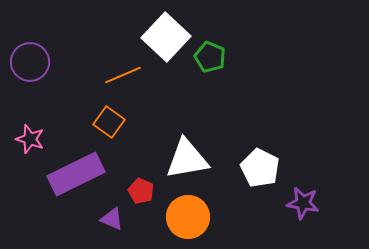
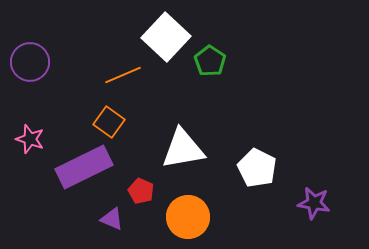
green pentagon: moved 4 px down; rotated 12 degrees clockwise
white triangle: moved 4 px left, 10 px up
white pentagon: moved 3 px left
purple rectangle: moved 8 px right, 7 px up
purple star: moved 11 px right
